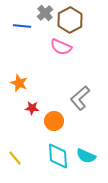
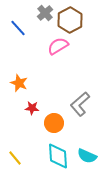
blue line: moved 4 px left, 2 px down; rotated 42 degrees clockwise
pink semicircle: moved 3 px left, 1 px up; rotated 125 degrees clockwise
gray L-shape: moved 6 px down
orange circle: moved 2 px down
cyan semicircle: moved 1 px right
